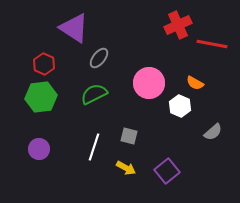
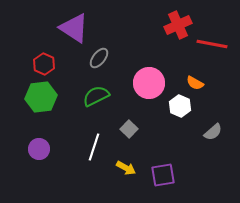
green semicircle: moved 2 px right, 2 px down
gray square: moved 7 px up; rotated 30 degrees clockwise
purple square: moved 4 px left, 4 px down; rotated 30 degrees clockwise
